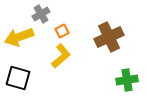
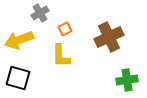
gray cross: moved 1 px left, 1 px up
orange square: moved 3 px right, 2 px up
yellow arrow: moved 3 px down
yellow L-shape: rotated 130 degrees clockwise
